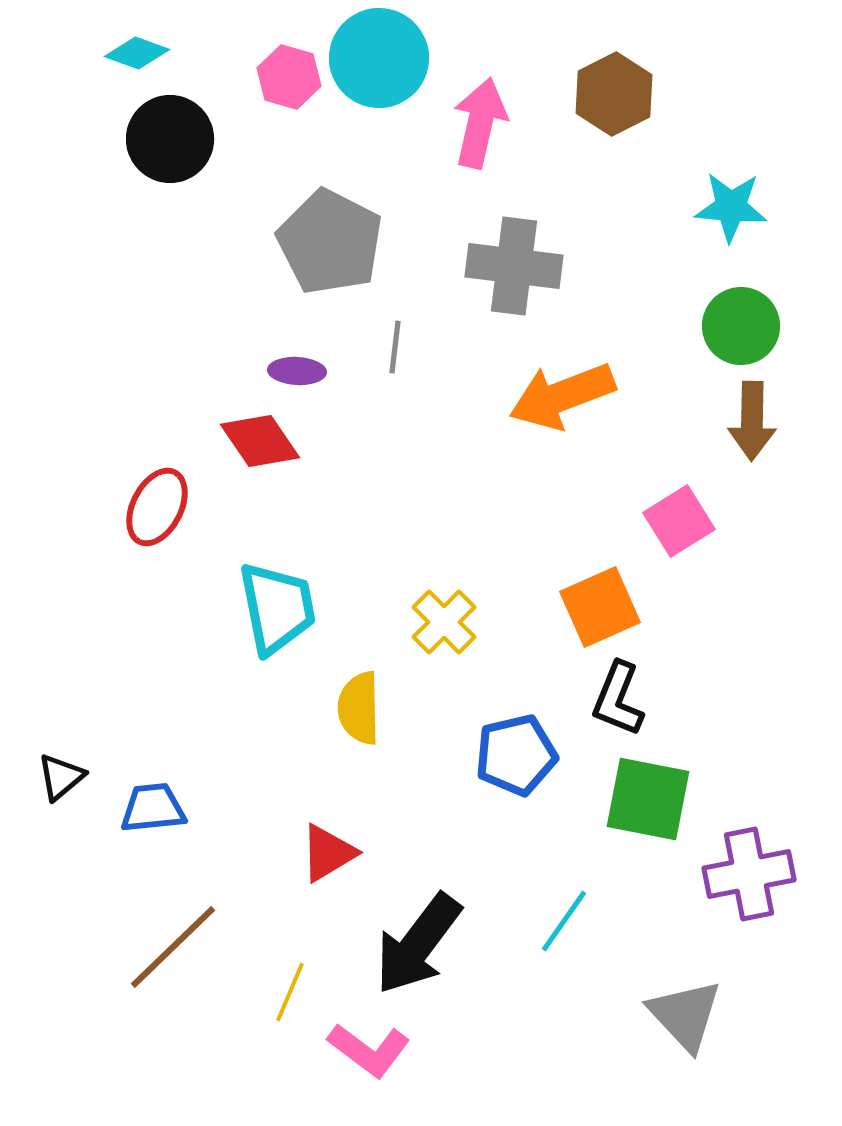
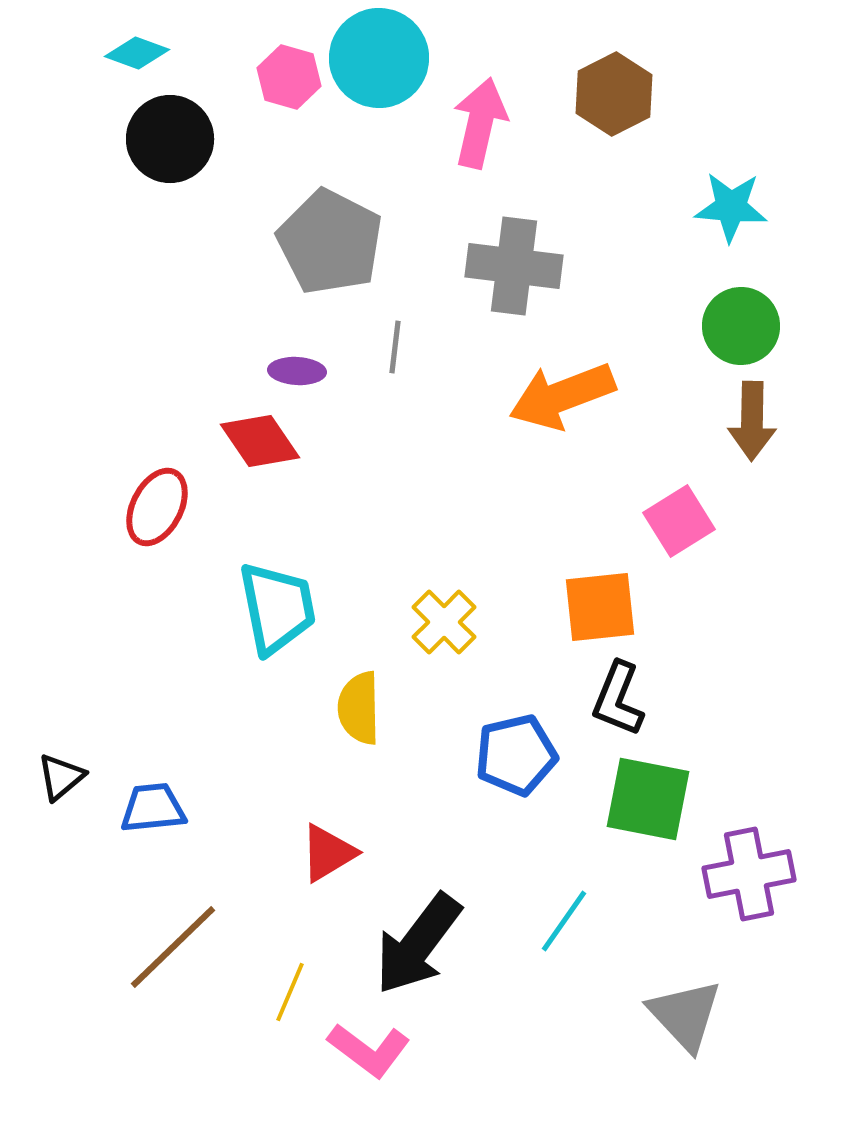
orange square: rotated 18 degrees clockwise
